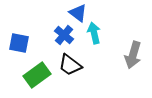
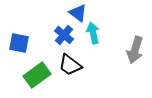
cyan arrow: moved 1 px left
gray arrow: moved 2 px right, 5 px up
